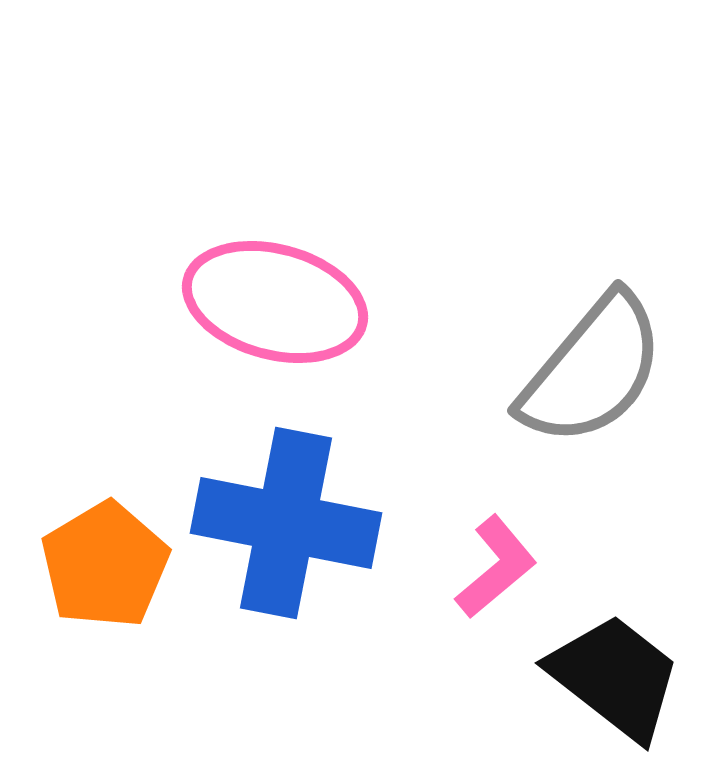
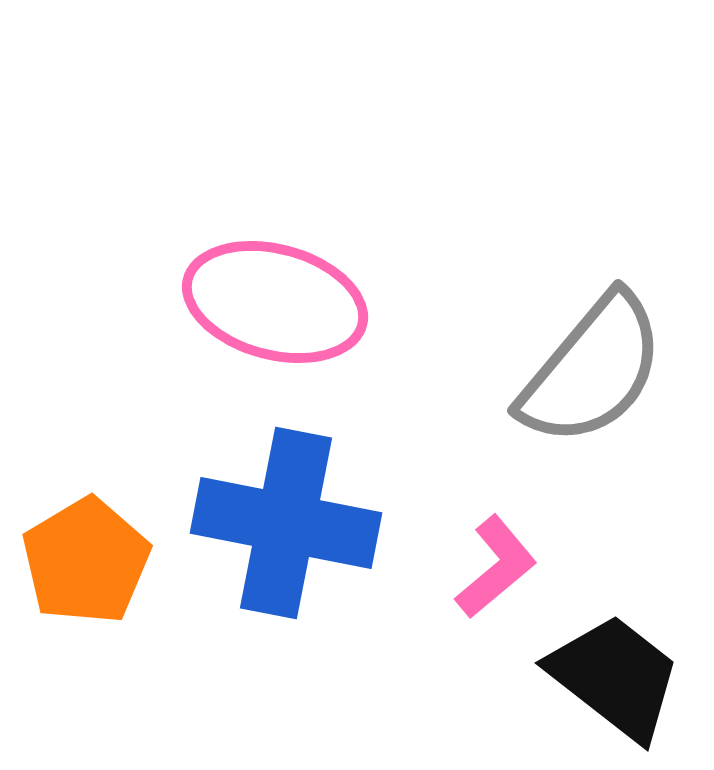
orange pentagon: moved 19 px left, 4 px up
